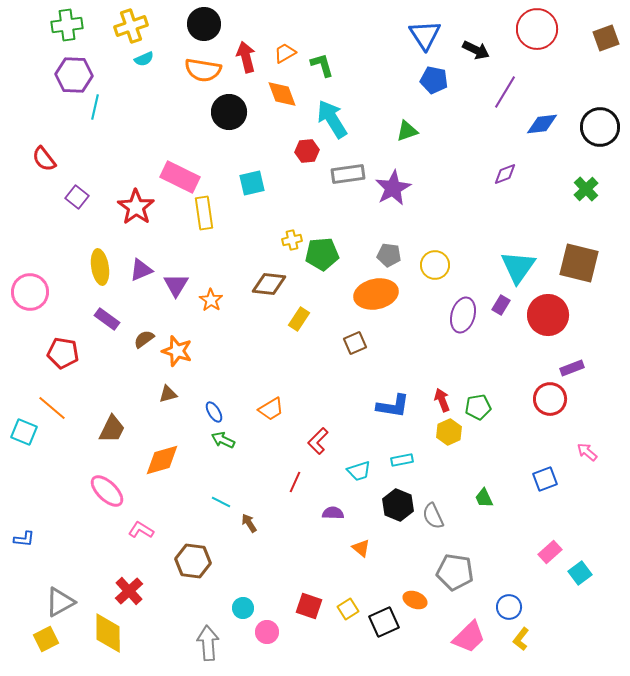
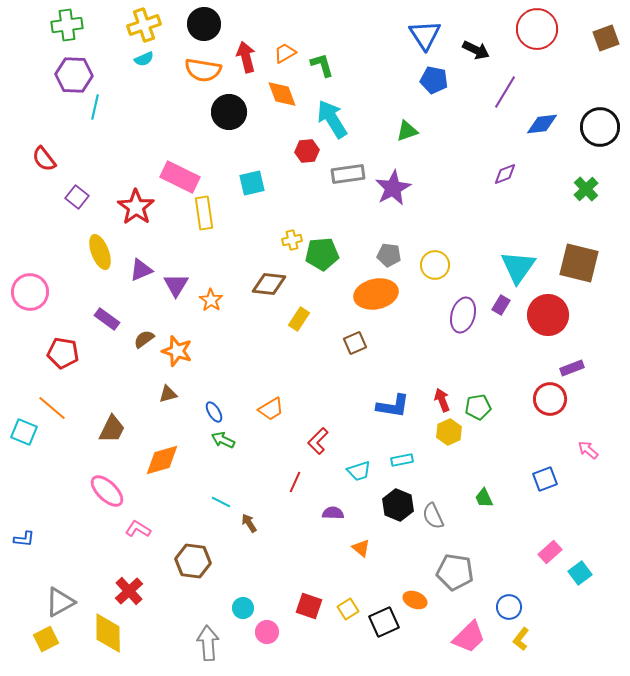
yellow cross at (131, 26): moved 13 px right, 1 px up
yellow ellipse at (100, 267): moved 15 px up; rotated 12 degrees counterclockwise
pink arrow at (587, 452): moved 1 px right, 2 px up
pink L-shape at (141, 530): moved 3 px left, 1 px up
